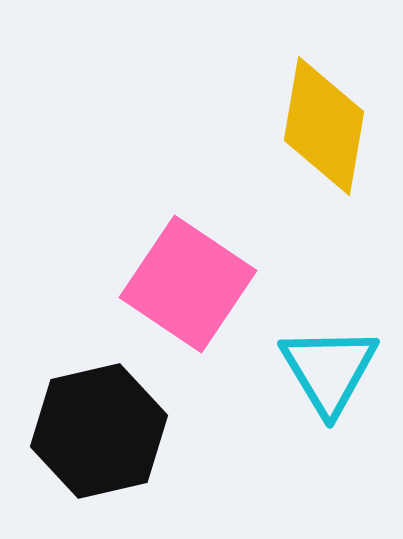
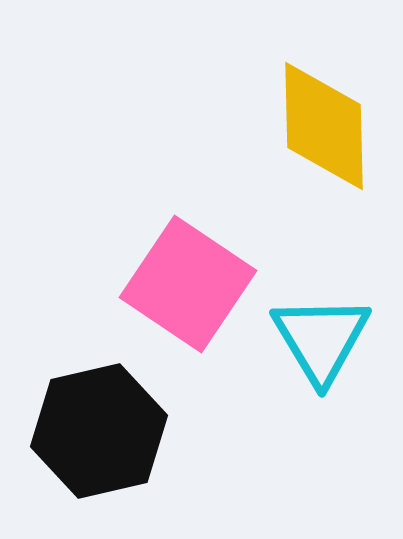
yellow diamond: rotated 11 degrees counterclockwise
cyan triangle: moved 8 px left, 31 px up
